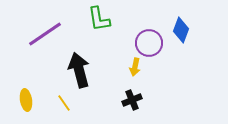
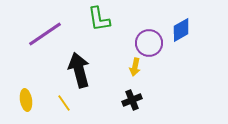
blue diamond: rotated 40 degrees clockwise
